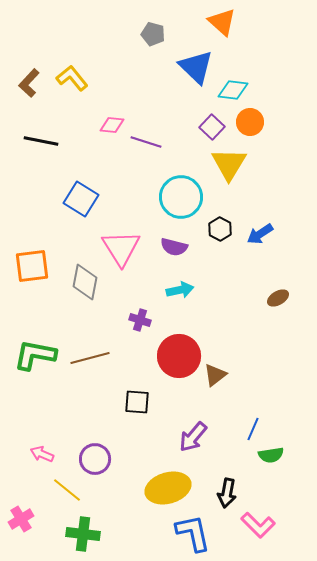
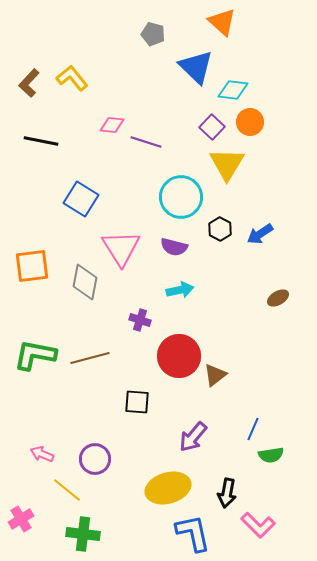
yellow triangle: moved 2 px left
